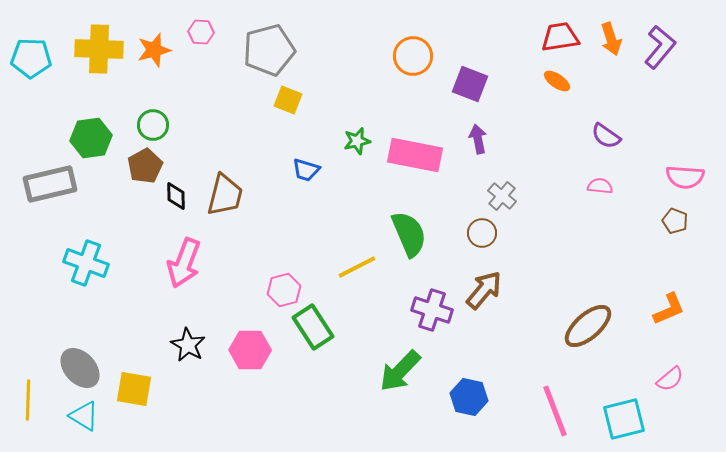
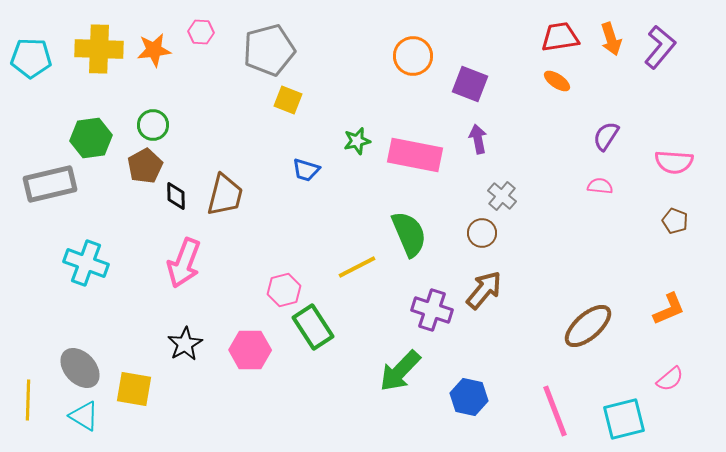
orange star at (154, 50): rotated 8 degrees clockwise
purple semicircle at (606, 136): rotated 88 degrees clockwise
pink semicircle at (685, 177): moved 11 px left, 15 px up
black star at (188, 345): moved 3 px left, 1 px up; rotated 12 degrees clockwise
